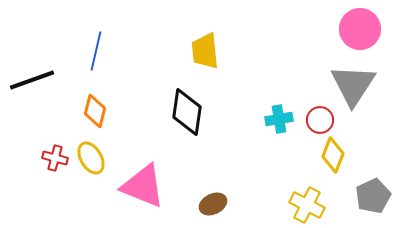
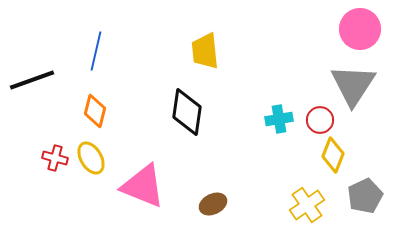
gray pentagon: moved 8 px left
yellow cross: rotated 28 degrees clockwise
